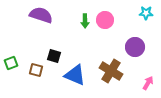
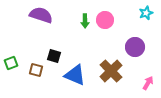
cyan star: rotated 24 degrees counterclockwise
brown cross: rotated 15 degrees clockwise
